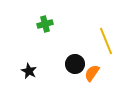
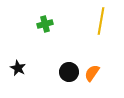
yellow line: moved 5 px left, 20 px up; rotated 32 degrees clockwise
black circle: moved 6 px left, 8 px down
black star: moved 11 px left, 3 px up
